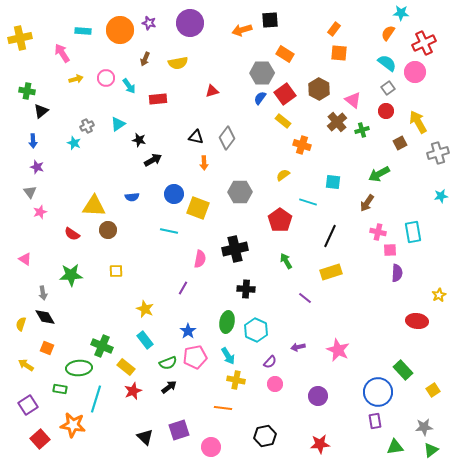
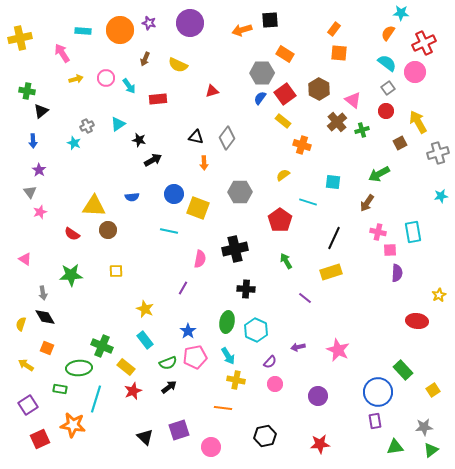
yellow semicircle at (178, 63): moved 2 px down; rotated 36 degrees clockwise
purple star at (37, 167): moved 2 px right, 3 px down; rotated 16 degrees clockwise
black line at (330, 236): moved 4 px right, 2 px down
red square at (40, 439): rotated 18 degrees clockwise
